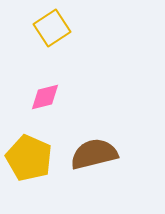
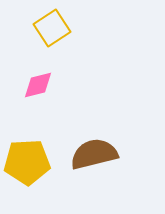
pink diamond: moved 7 px left, 12 px up
yellow pentagon: moved 2 px left, 4 px down; rotated 27 degrees counterclockwise
